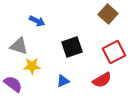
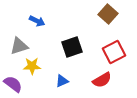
gray triangle: rotated 36 degrees counterclockwise
blue triangle: moved 1 px left
